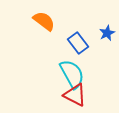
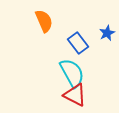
orange semicircle: rotated 30 degrees clockwise
cyan semicircle: moved 1 px up
